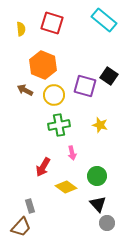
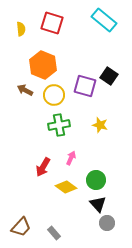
pink arrow: moved 1 px left, 5 px down; rotated 144 degrees counterclockwise
green circle: moved 1 px left, 4 px down
gray rectangle: moved 24 px right, 27 px down; rotated 24 degrees counterclockwise
